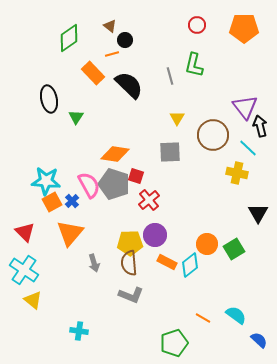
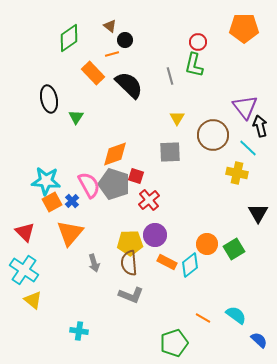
red circle at (197, 25): moved 1 px right, 17 px down
orange diamond at (115, 154): rotated 28 degrees counterclockwise
